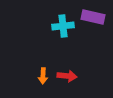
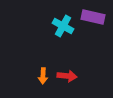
cyan cross: rotated 35 degrees clockwise
